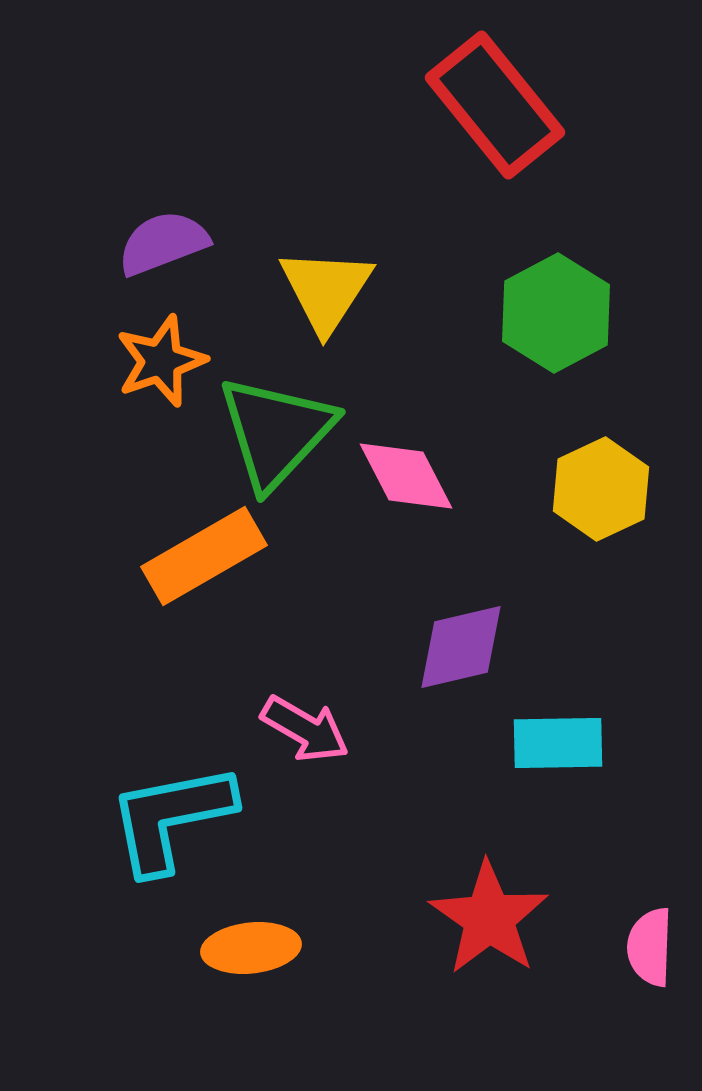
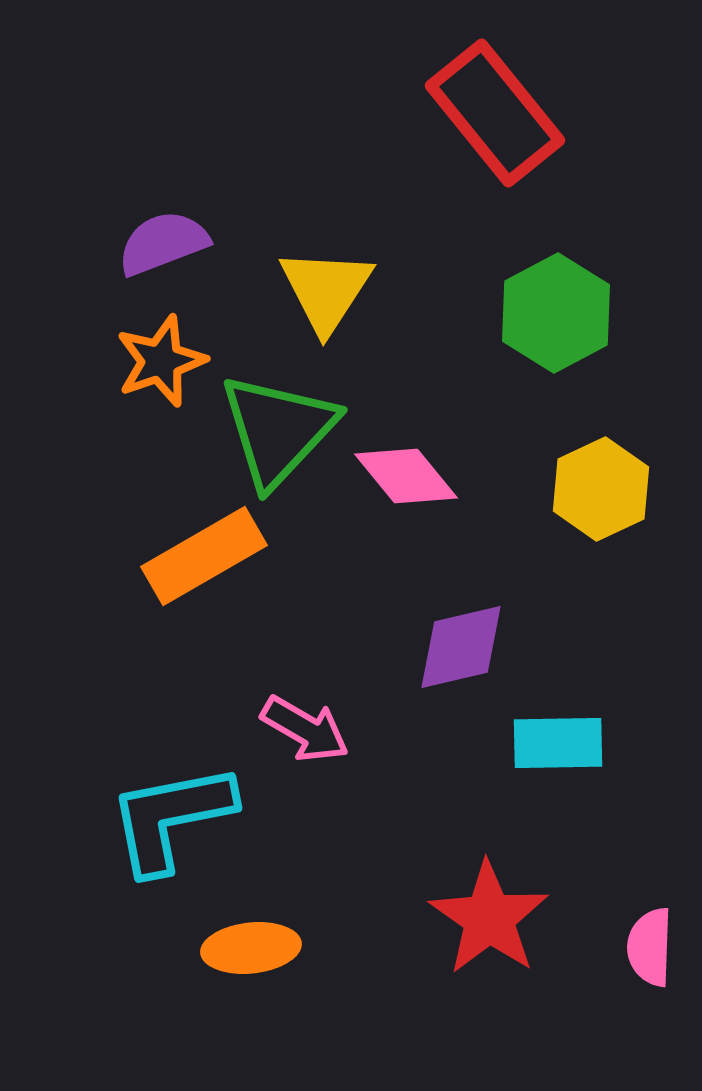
red rectangle: moved 8 px down
green triangle: moved 2 px right, 2 px up
pink diamond: rotated 12 degrees counterclockwise
